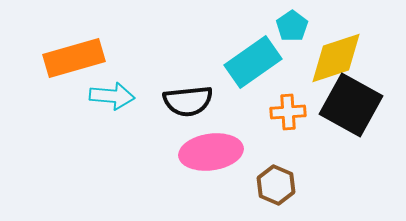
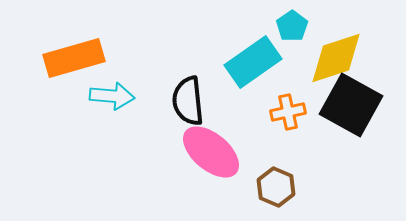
black semicircle: rotated 90 degrees clockwise
orange cross: rotated 8 degrees counterclockwise
pink ellipse: rotated 48 degrees clockwise
brown hexagon: moved 2 px down
